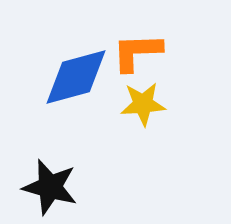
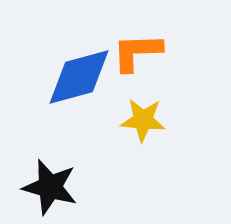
blue diamond: moved 3 px right
yellow star: moved 16 px down; rotated 9 degrees clockwise
